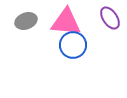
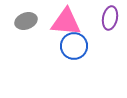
purple ellipse: rotated 45 degrees clockwise
blue circle: moved 1 px right, 1 px down
